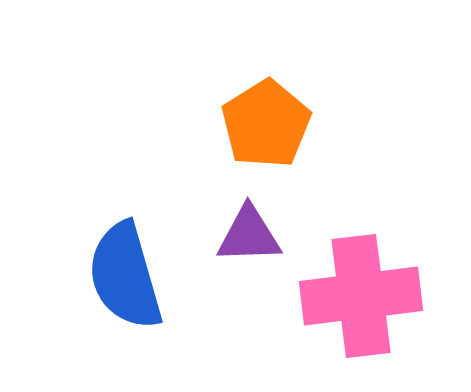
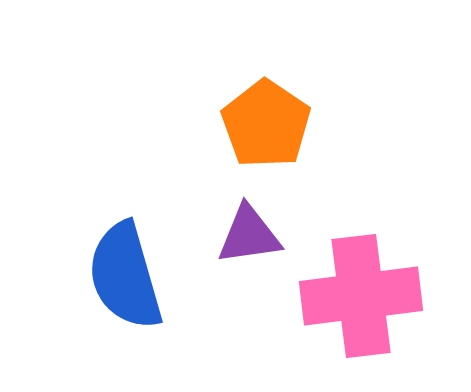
orange pentagon: rotated 6 degrees counterclockwise
purple triangle: rotated 6 degrees counterclockwise
